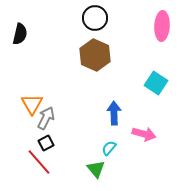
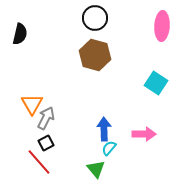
brown hexagon: rotated 8 degrees counterclockwise
blue arrow: moved 10 px left, 16 px down
pink arrow: rotated 15 degrees counterclockwise
